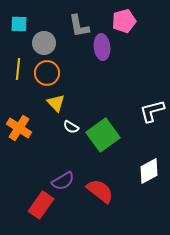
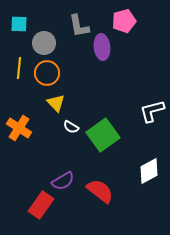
yellow line: moved 1 px right, 1 px up
